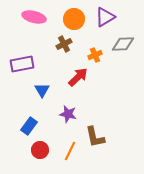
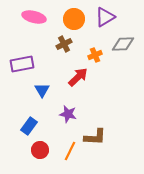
brown L-shape: rotated 75 degrees counterclockwise
